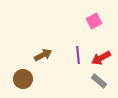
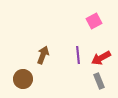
brown arrow: rotated 42 degrees counterclockwise
gray rectangle: rotated 28 degrees clockwise
